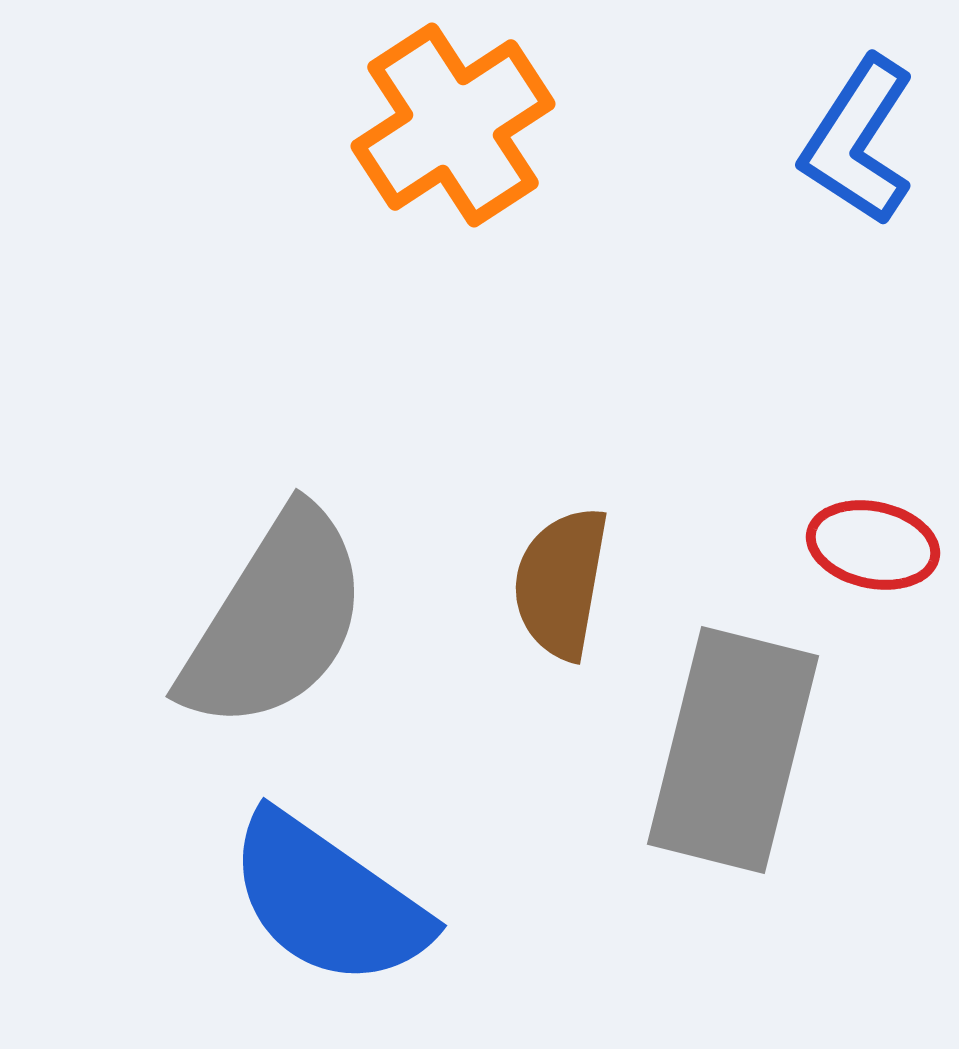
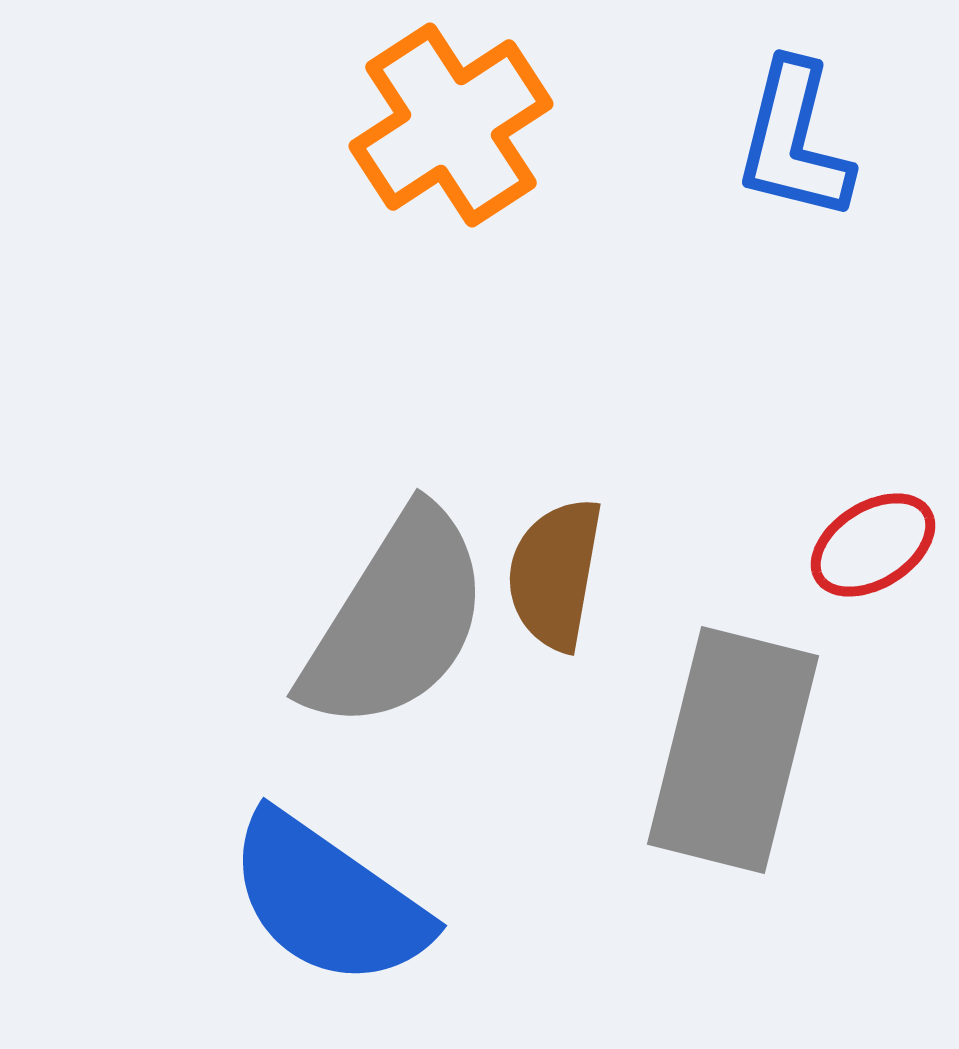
orange cross: moved 2 px left
blue L-shape: moved 64 px left; rotated 19 degrees counterclockwise
red ellipse: rotated 44 degrees counterclockwise
brown semicircle: moved 6 px left, 9 px up
gray semicircle: moved 121 px right
